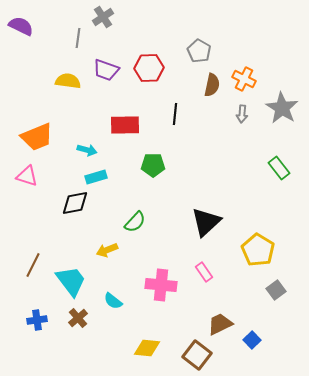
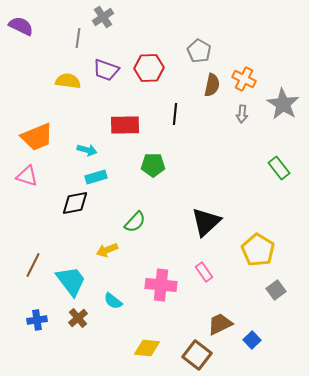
gray star: moved 1 px right, 4 px up
